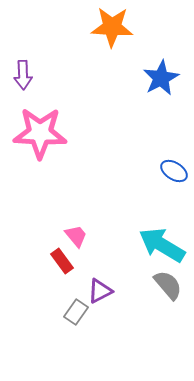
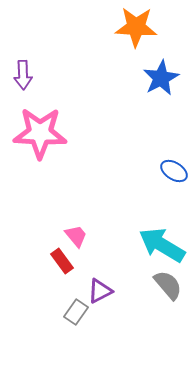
orange star: moved 24 px right
